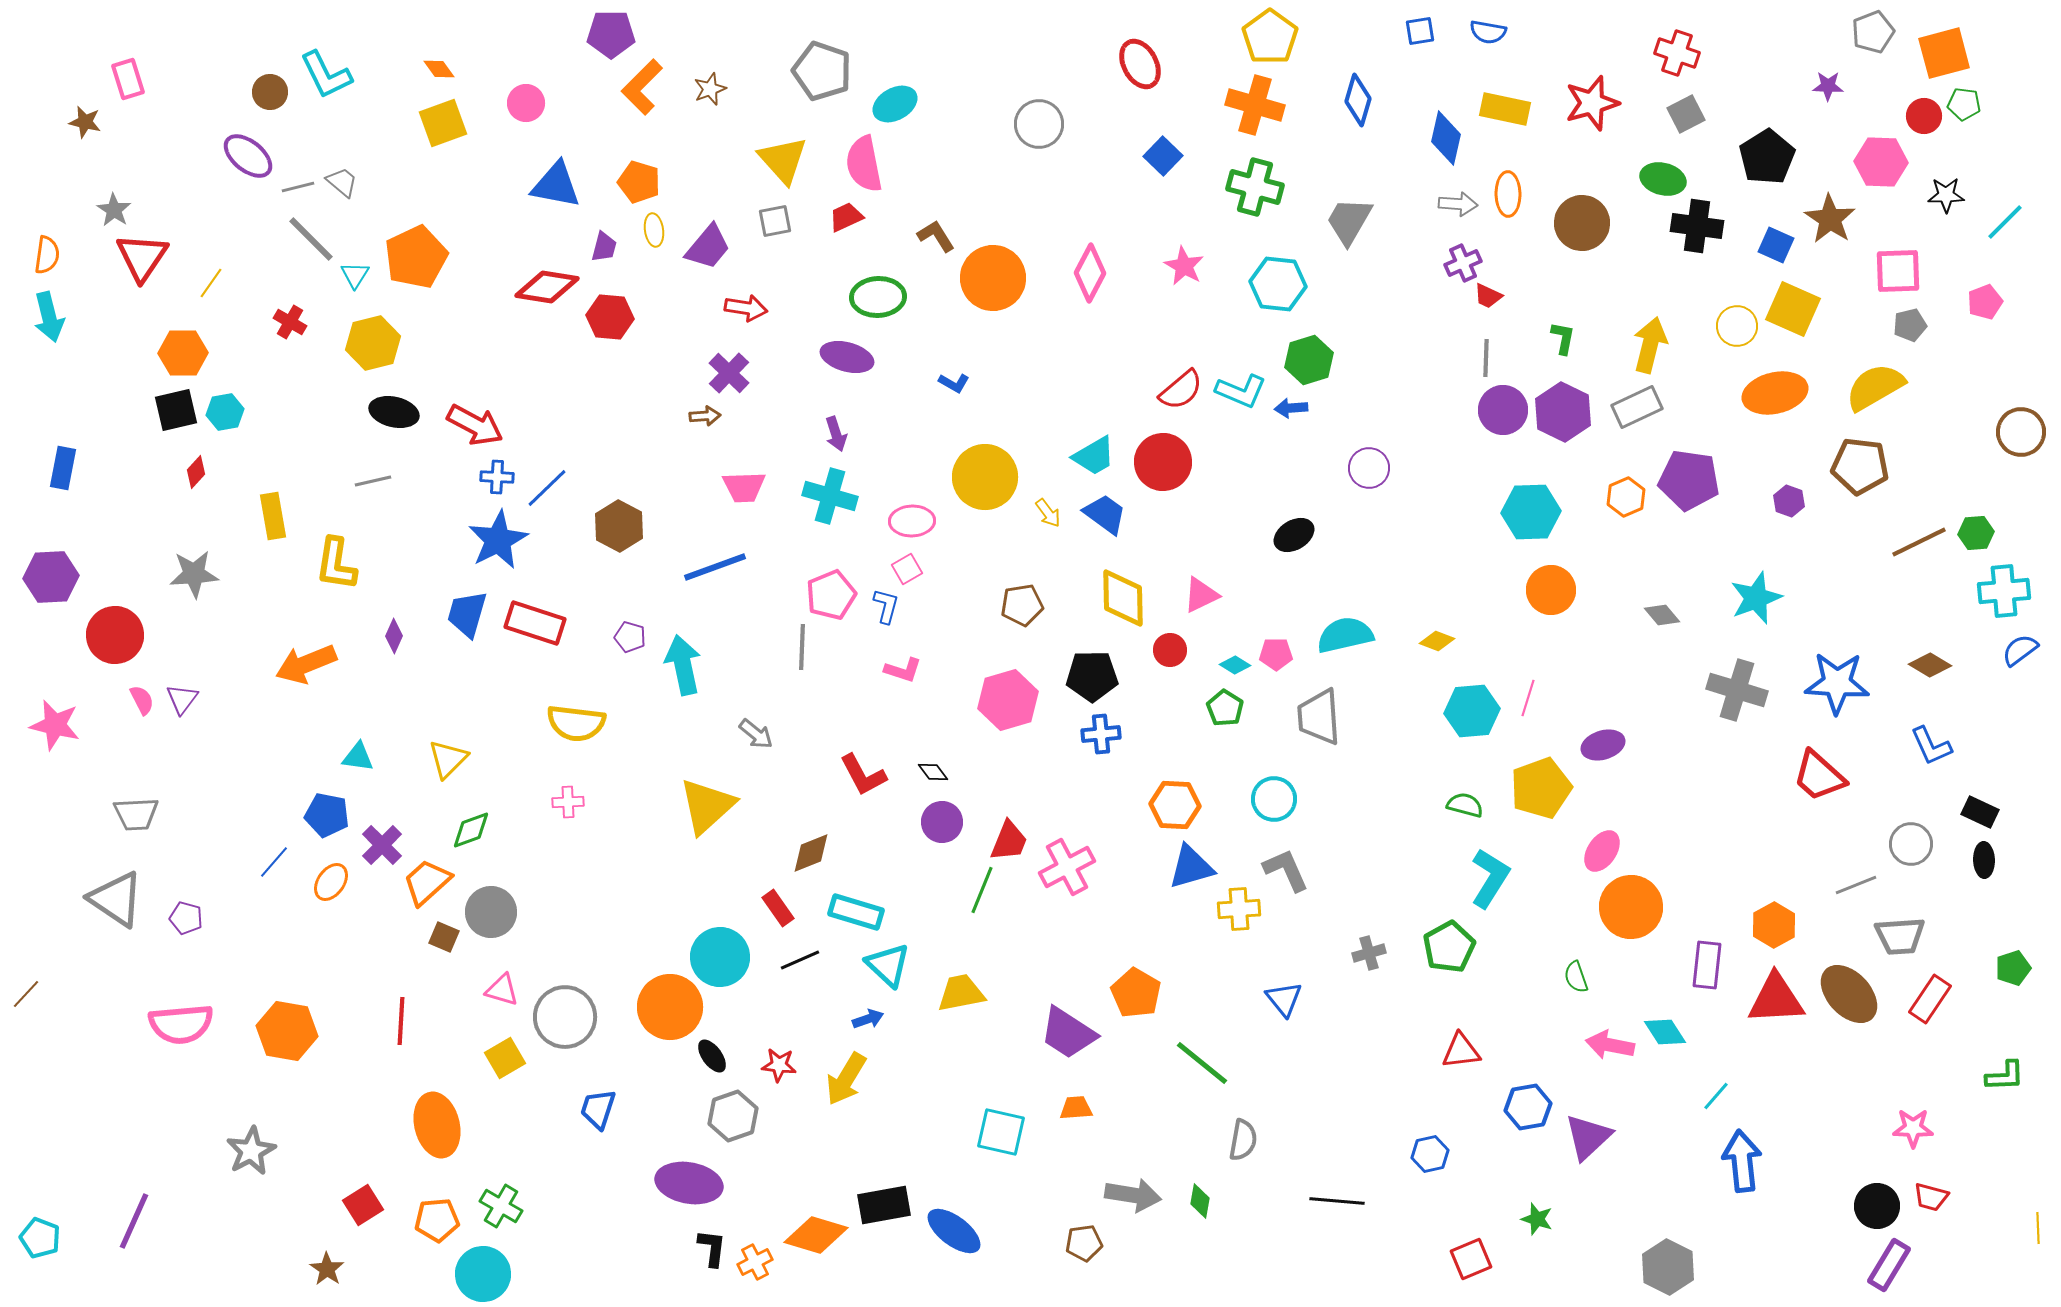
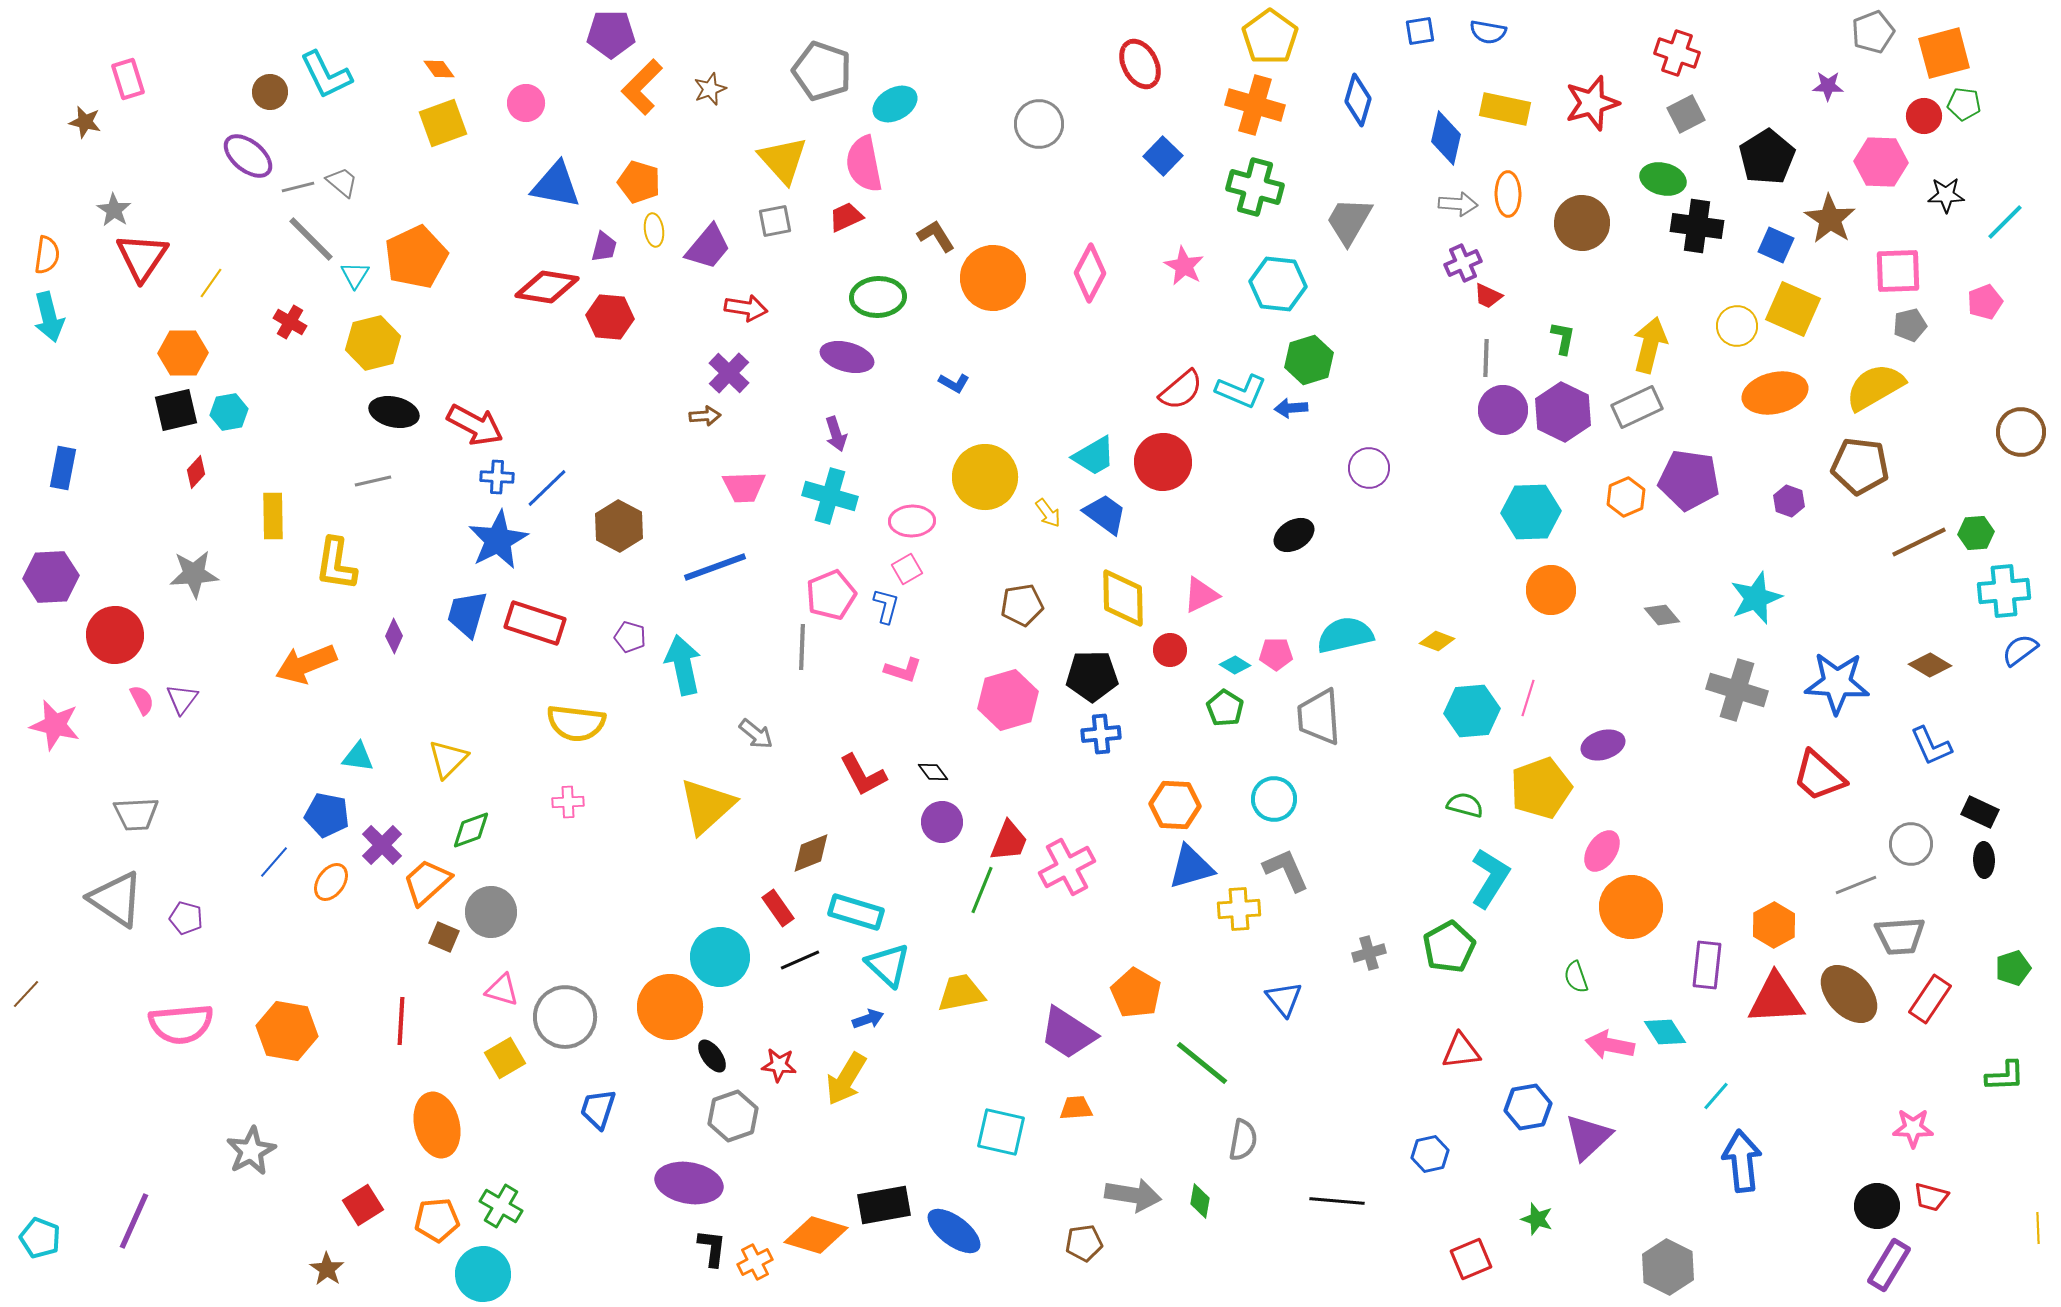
cyan hexagon at (225, 412): moved 4 px right
yellow rectangle at (273, 516): rotated 9 degrees clockwise
